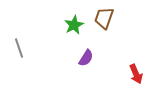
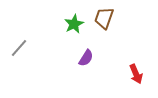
green star: moved 1 px up
gray line: rotated 60 degrees clockwise
